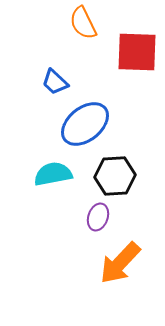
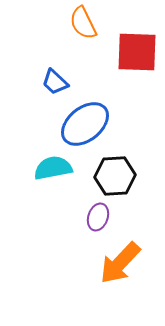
cyan semicircle: moved 6 px up
